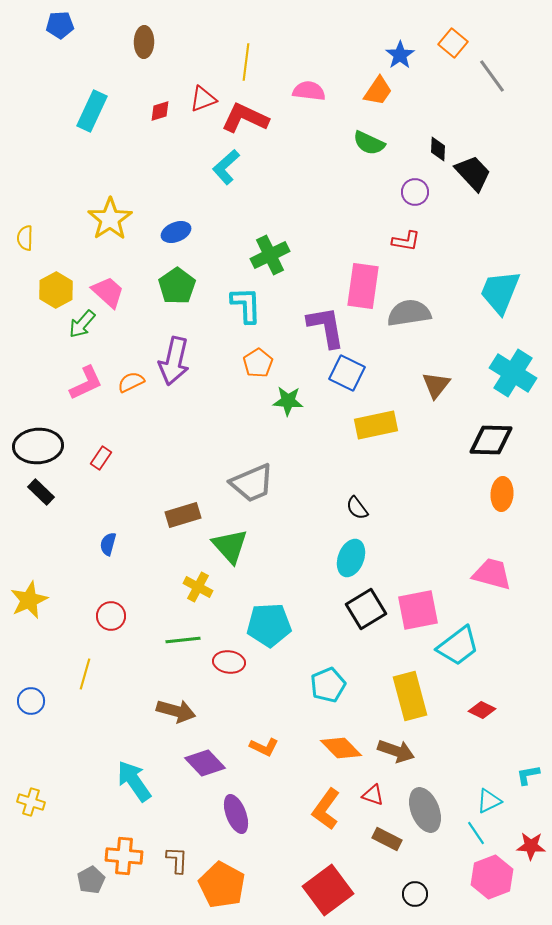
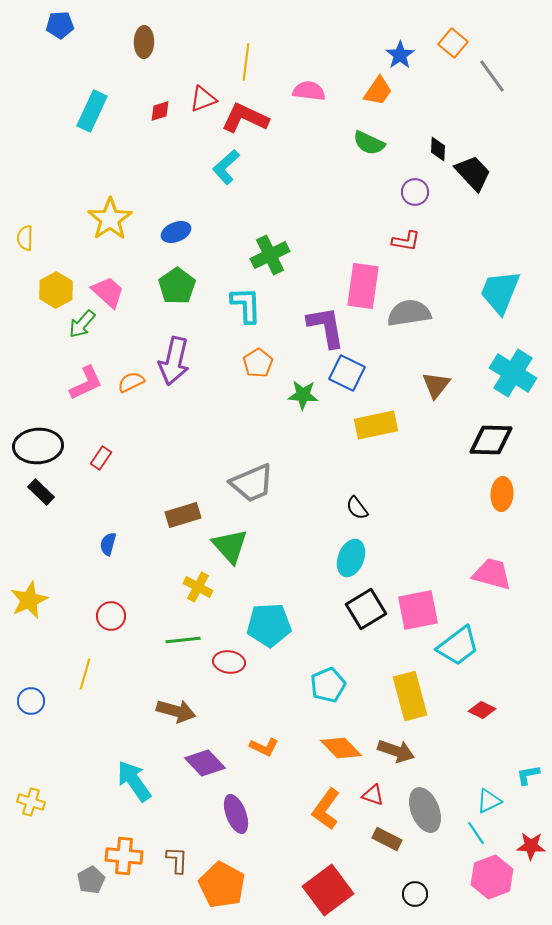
green star at (288, 401): moved 15 px right, 6 px up
